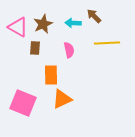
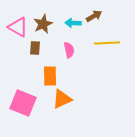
brown arrow: rotated 105 degrees clockwise
orange rectangle: moved 1 px left, 1 px down
